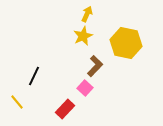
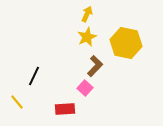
yellow star: moved 4 px right, 1 px down
red rectangle: rotated 42 degrees clockwise
